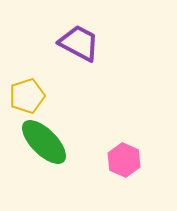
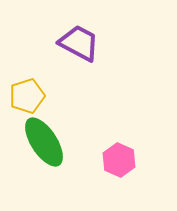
green ellipse: rotated 12 degrees clockwise
pink hexagon: moved 5 px left
